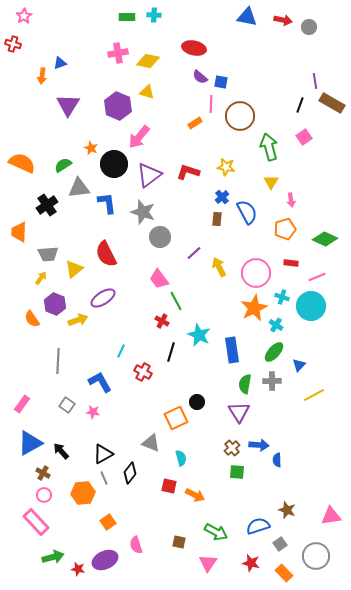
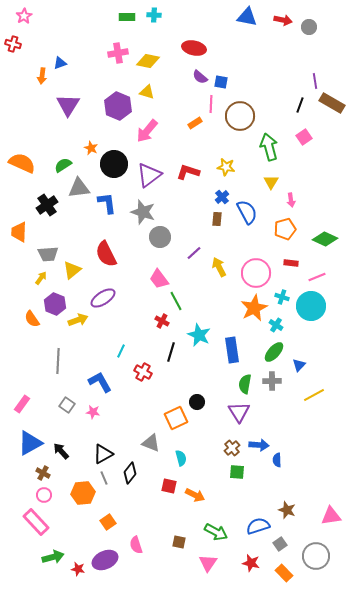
pink arrow at (139, 137): moved 8 px right, 6 px up
yellow triangle at (74, 269): moved 2 px left, 1 px down
